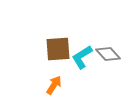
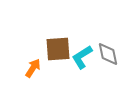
gray diamond: rotated 30 degrees clockwise
orange arrow: moved 21 px left, 17 px up
